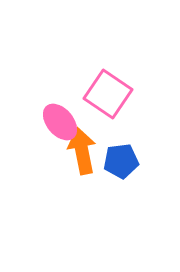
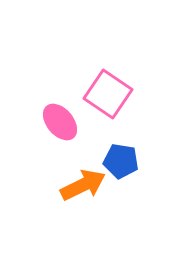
orange arrow: moved 1 px right, 34 px down; rotated 75 degrees clockwise
blue pentagon: rotated 16 degrees clockwise
